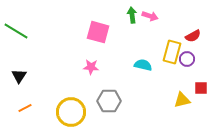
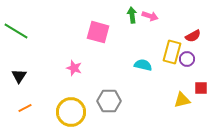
pink star: moved 17 px left, 1 px down; rotated 14 degrees clockwise
